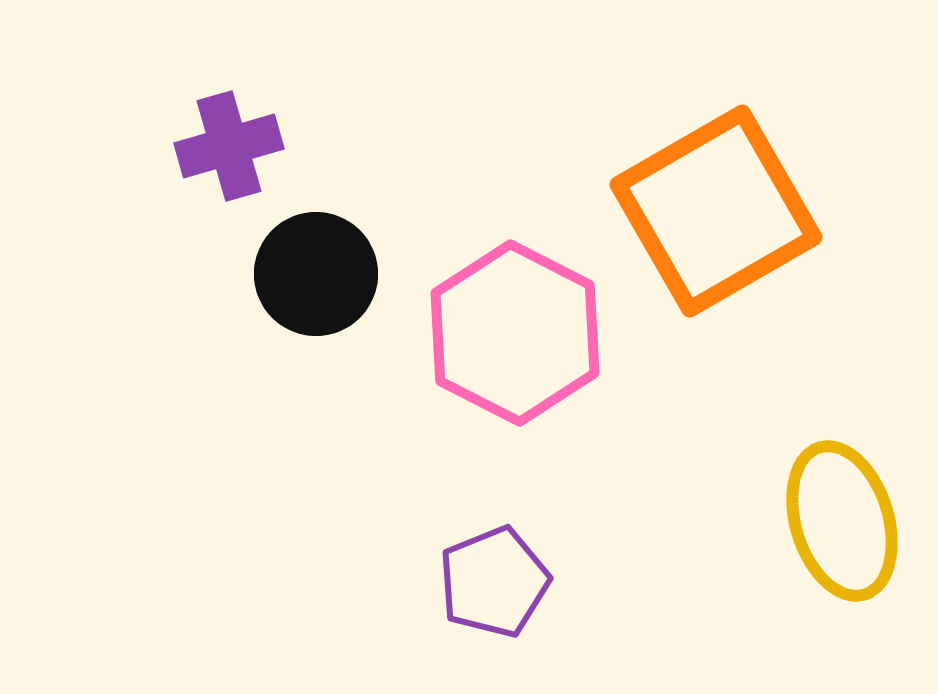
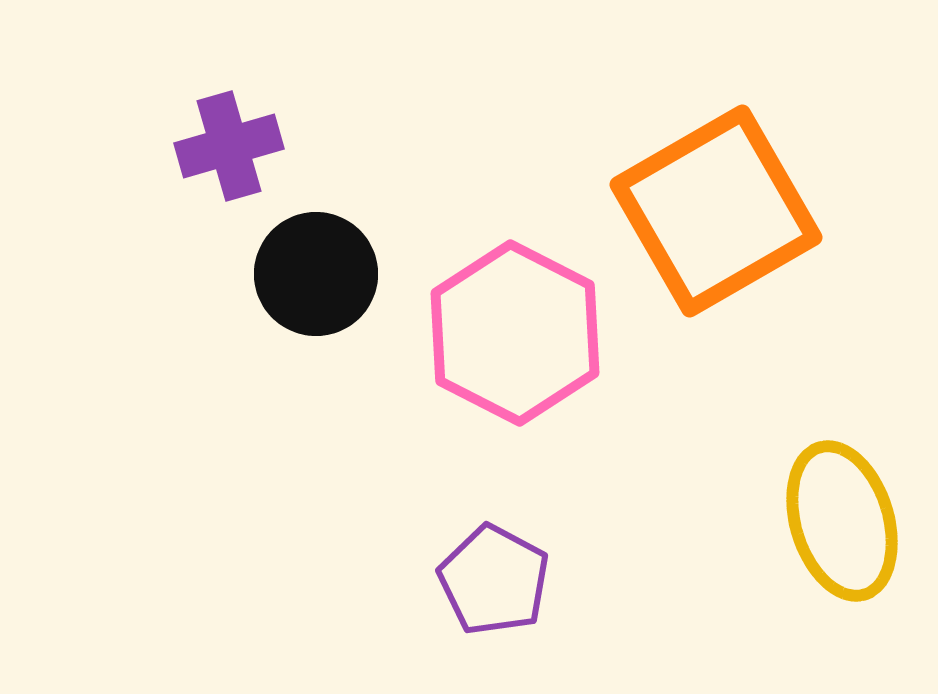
purple pentagon: moved 2 px up; rotated 22 degrees counterclockwise
